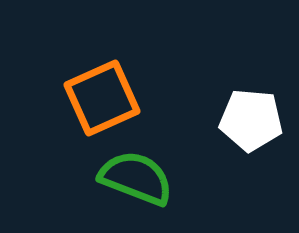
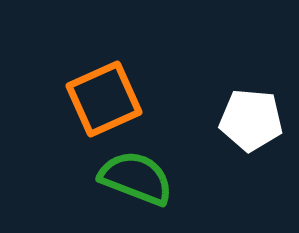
orange square: moved 2 px right, 1 px down
